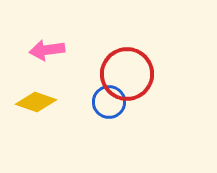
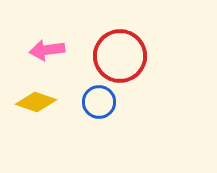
red circle: moved 7 px left, 18 px up
blue circle: moved 10 px left
